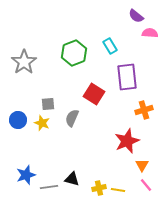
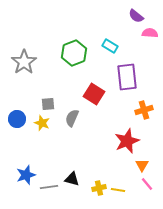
cyan rectangle: rotated 28 degrees counterclockwise
blue circle: moved 1 px left, 1 px up
pink line: moved 1 px right, 1 px up
